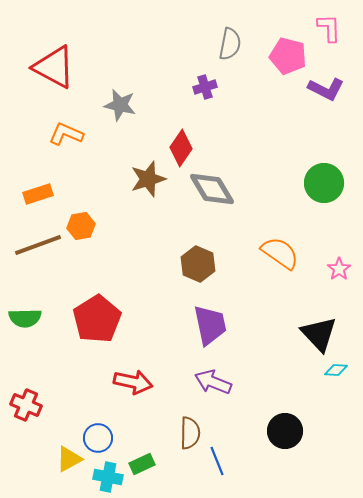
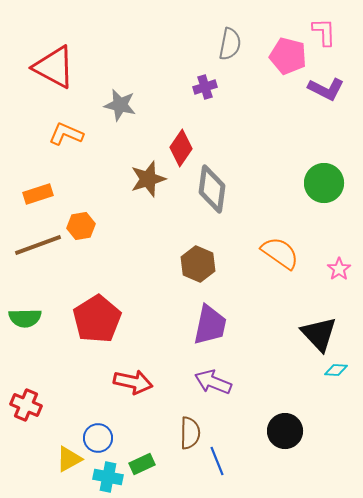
pink L-shape: moved 5 px left, 4 px down
gray diamond: rotated 39 degrees clockwise
purple trapezoid: rotated 24 degrees clockwise
